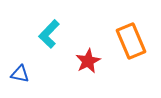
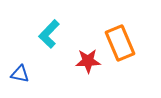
orange rectangle: moved 11 px left, 2 px down
red star: rotated 25 degrees clockwise
